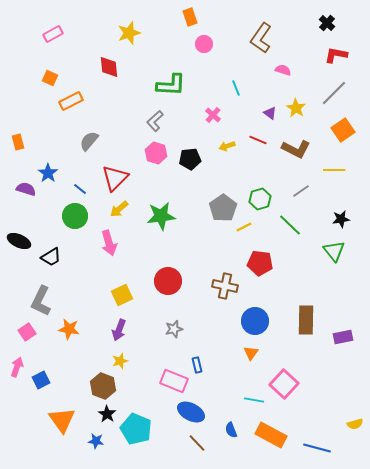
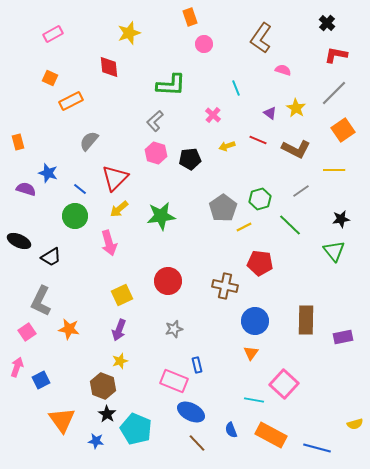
blue star at (48, 173): rotated 18 degrees counterclockwise
